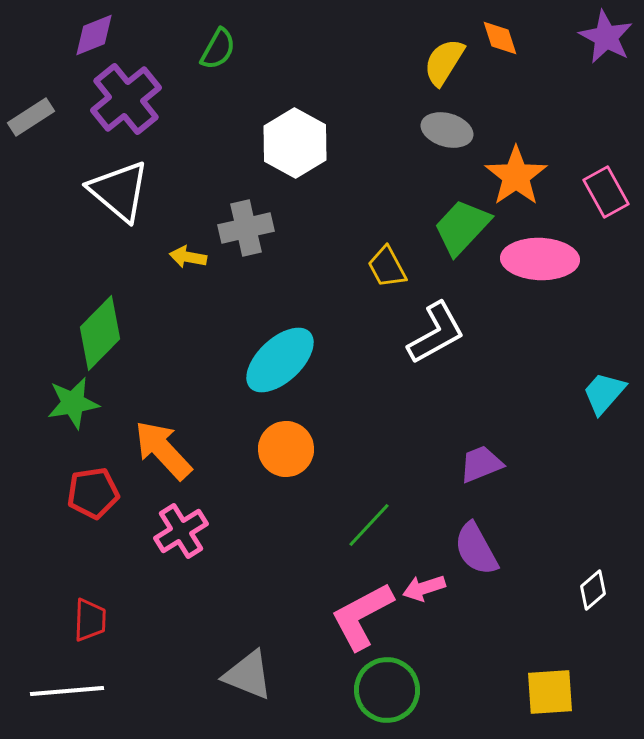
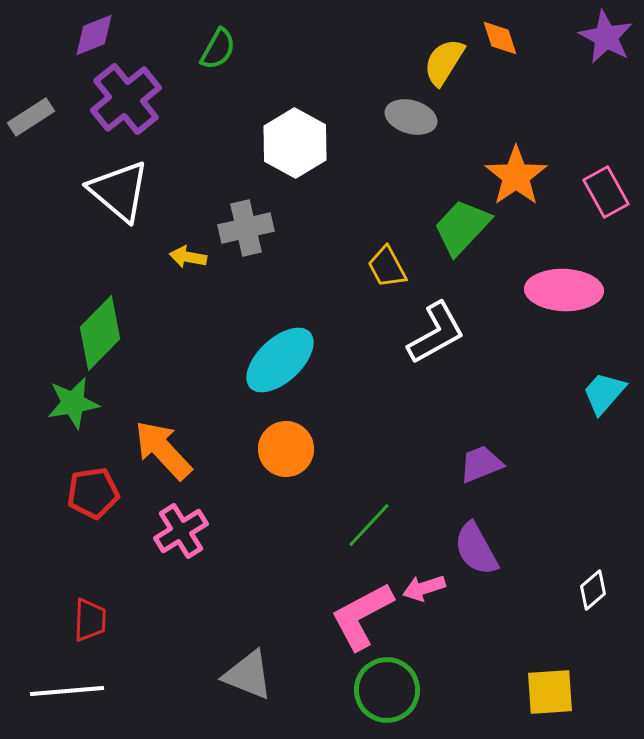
gray ellipse: moved 36 px left, 13 px up
pink ellipse: moved 24 px right, 31 px down
